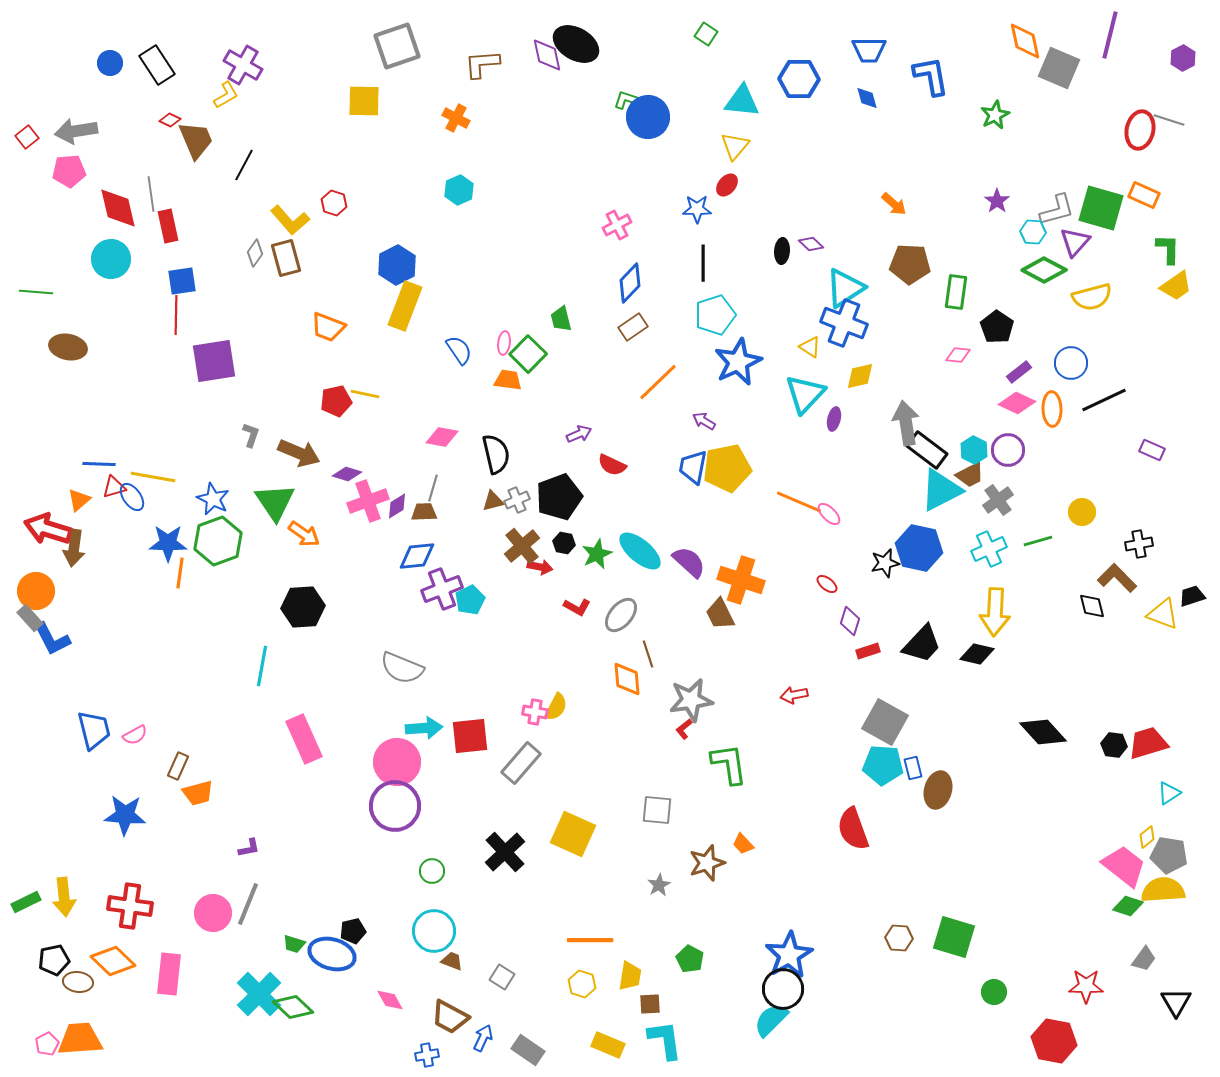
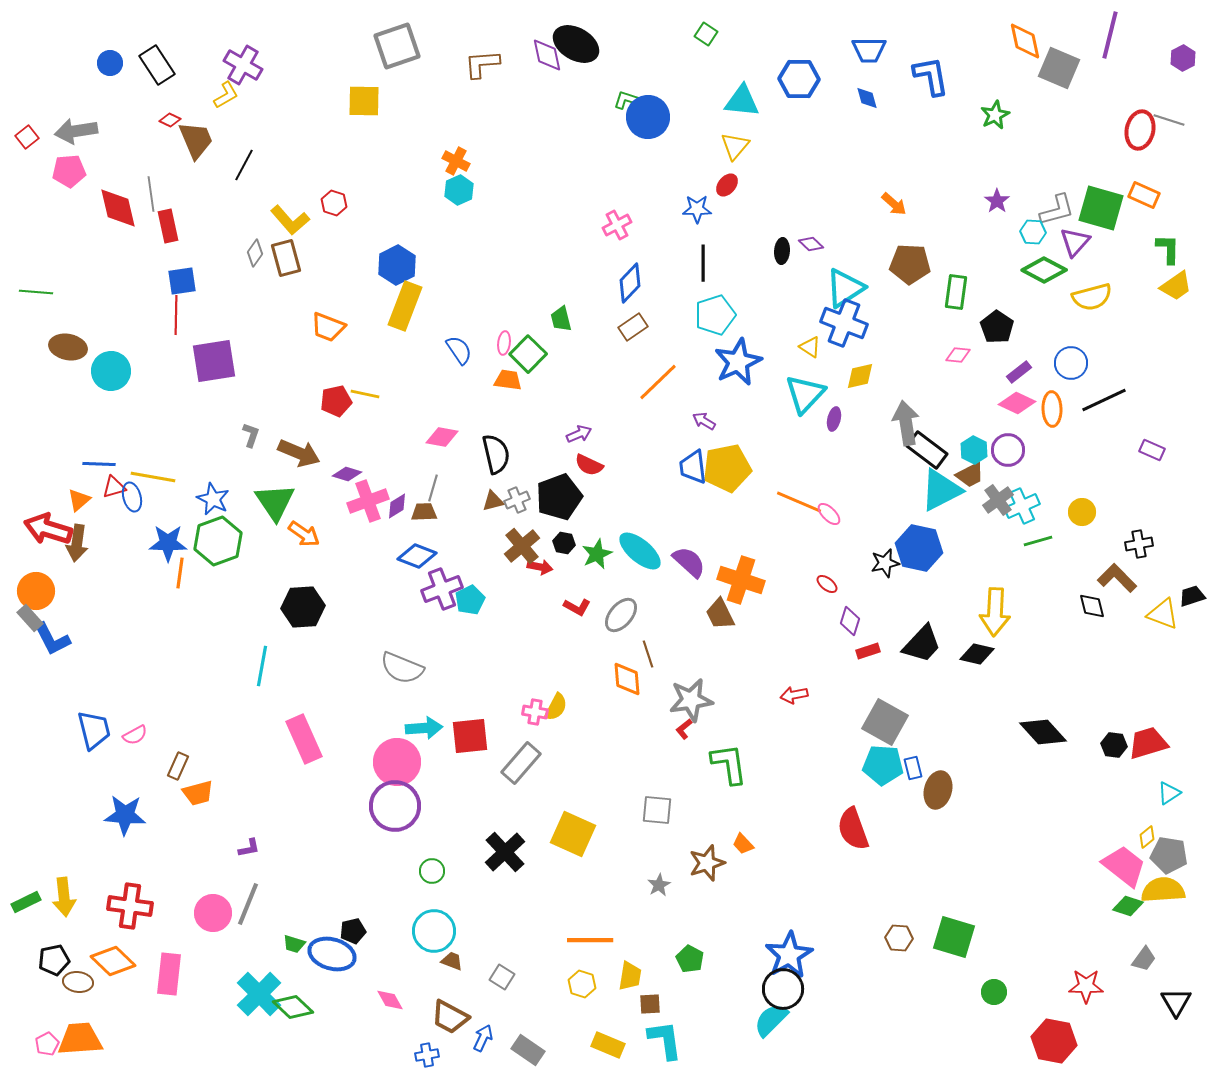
orange cross at (456, 118): moved 43 px down
cyan circle at (111, 259): moved 112 px down
red semicircle at (612, 465): moved 23 px left
blue trapezoid at (693, 467): rotated 18 degrees counterclockwise
blue ellipse at (132, 497): rotated 20 degrees clockwise
brown arrow at (74, 548): moved 3 px right, 5 px up
cyan cross at (989, 549): moved 33 px right, 43 px up
blue diamond at (417, 556): rotated 27 degrees clockwise
